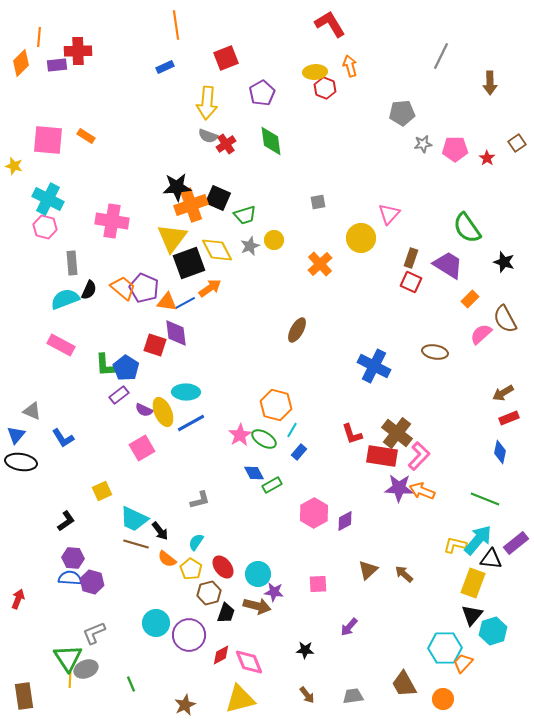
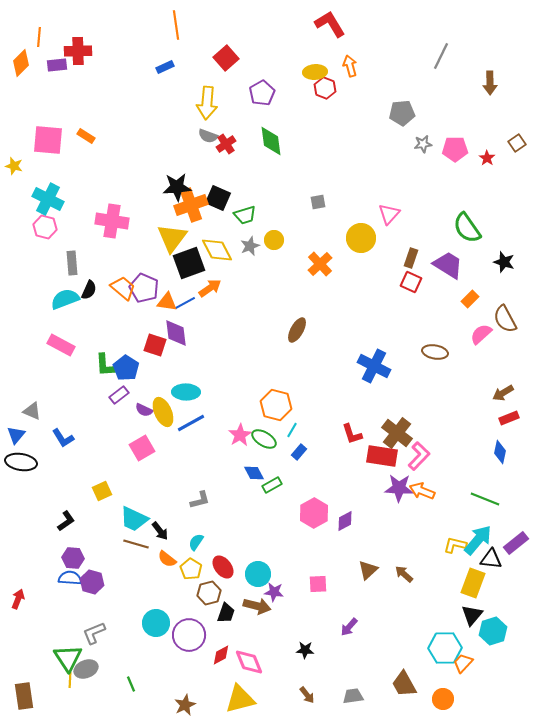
red square at (226, 58): rotated 20 degrees counterclockwise
